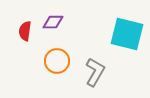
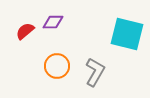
red semicircle: rotated 42 degrees clockwise
orange circle: moved 5 px down
